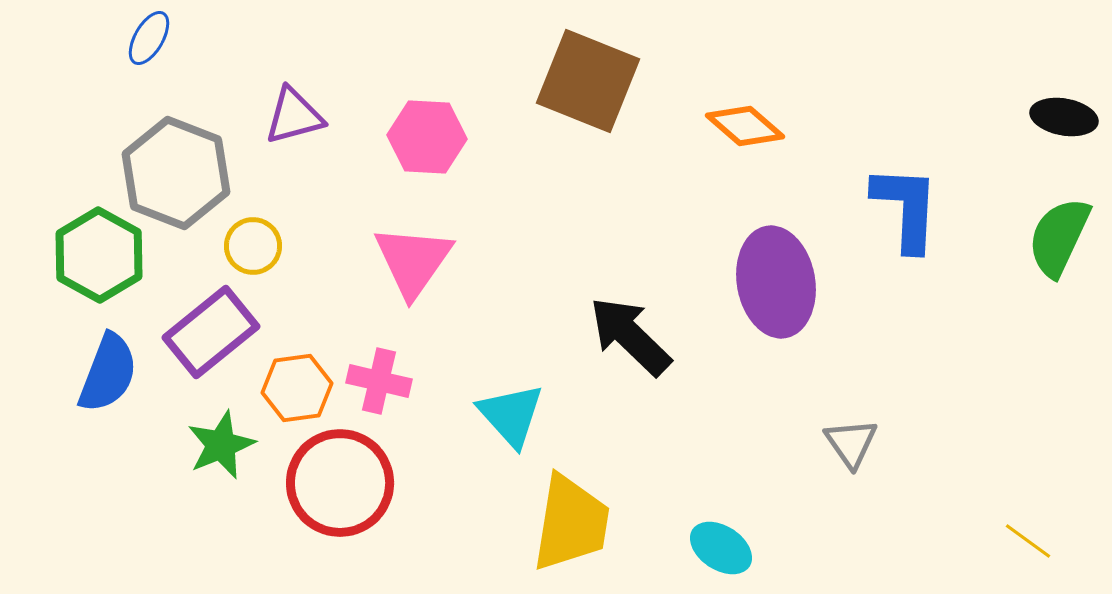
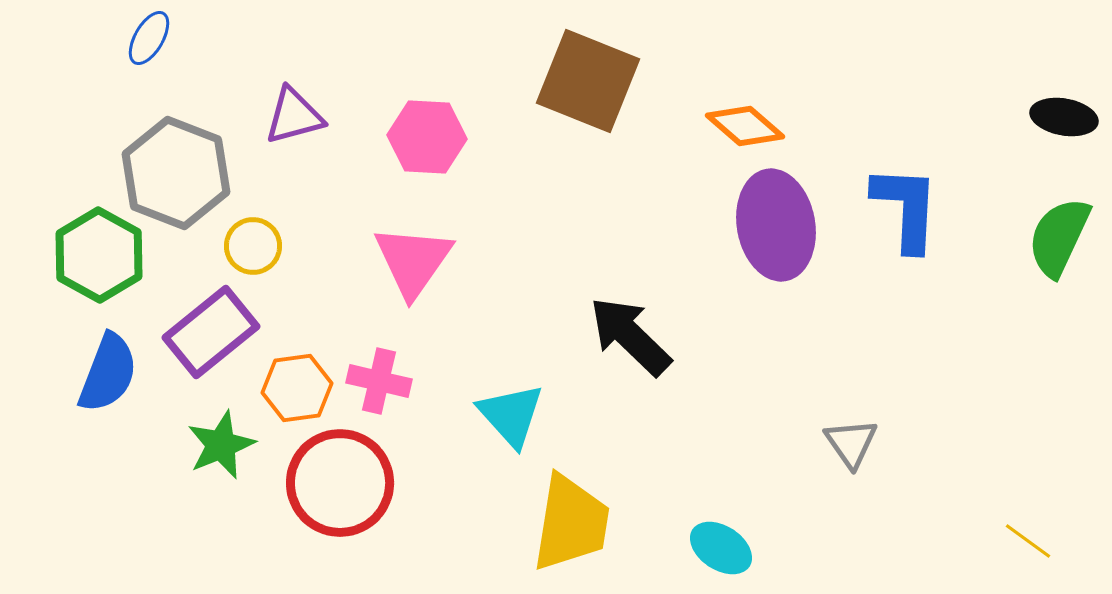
purple ellipse: moved 57 px up
